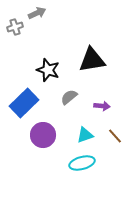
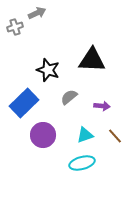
black triangle: rotated 12 degrees clockwise
